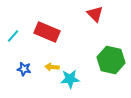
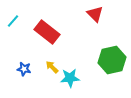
red rectangle: rotated 15 degrees clockwise
cyan line: moved 15 px up
green hexagon: moved 1 px right; rotated 24 degrees counterclockwise
yellow arrow: rotated 40 degrees clockwise
cyan star: moved 1 px up
